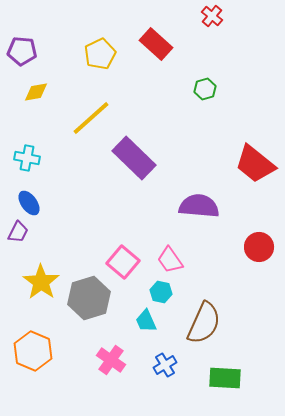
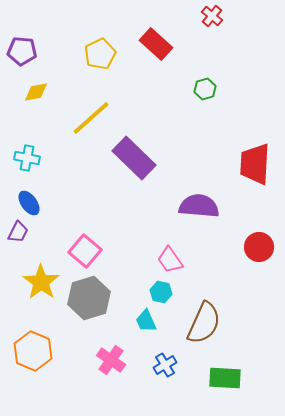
red trapezoid: rotated 54 degrees clockwise
pink square: moved 38 px left, 11 px up
